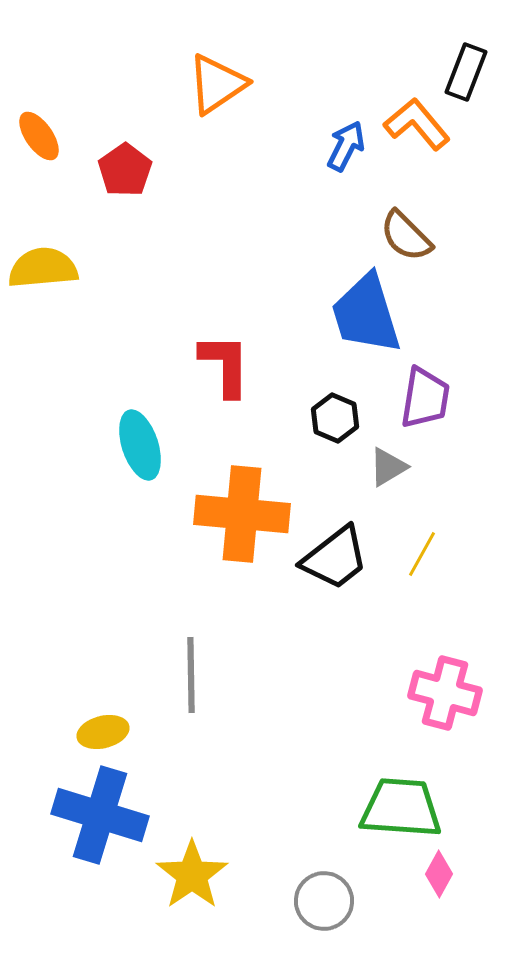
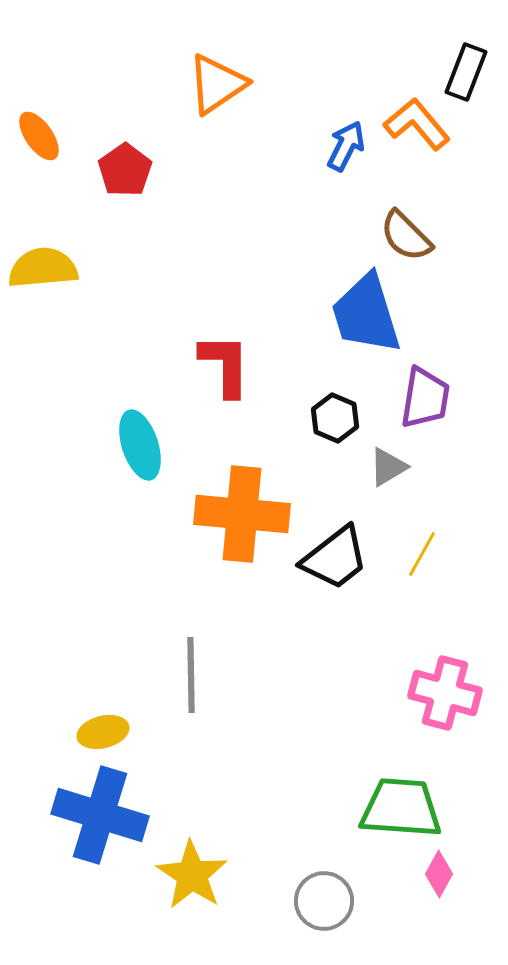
yellow star: rotated 4 degrees counterclockwise
